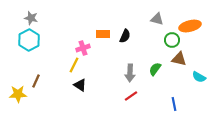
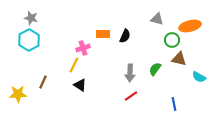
brown line: moved 7 px right, 1 px down
